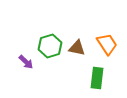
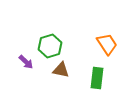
brown triangle: moved 16 px left, 22 px down
